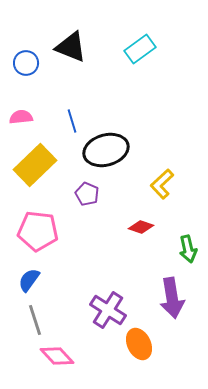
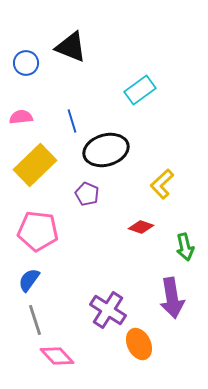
cyan rectangle: moved 41 px down
green arrow: moved 3 px left, 2 px up
